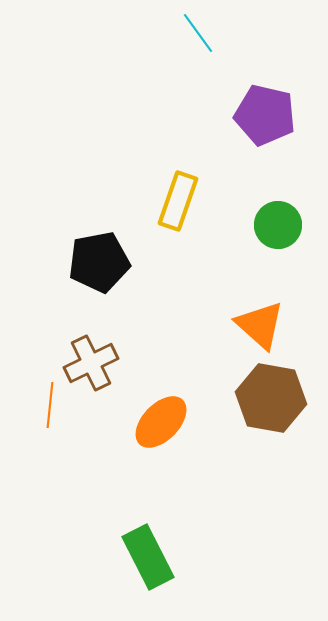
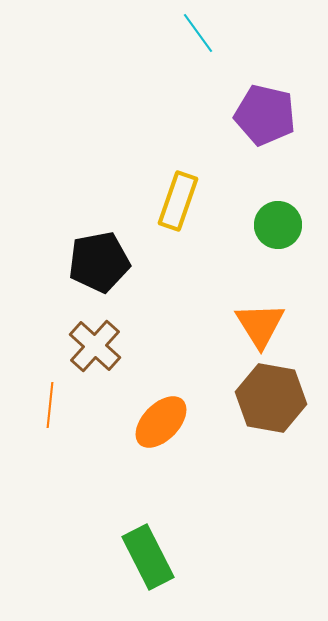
orange triangle: rotated 16 degrees clockwise
brown cross: moved 4 px right, 17 px up; rotated 22 degrees counterclockwise
